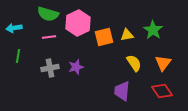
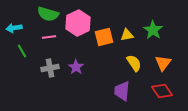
green line: moved 4 px right, 5 px up; rotated 40 degrees counterclockwise
purple star: rotated 21 degrees counterclockwise
